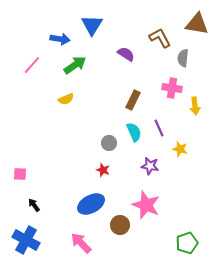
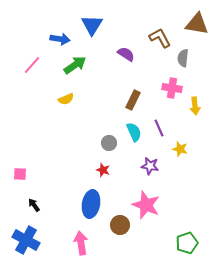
blue ellipse: rotated 52 degrees counterclockwise
pink arrow: rotated 35 degrees clockwise
